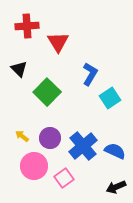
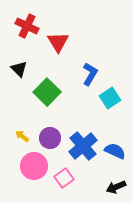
red cross: rotated 30 degrees clockwise
